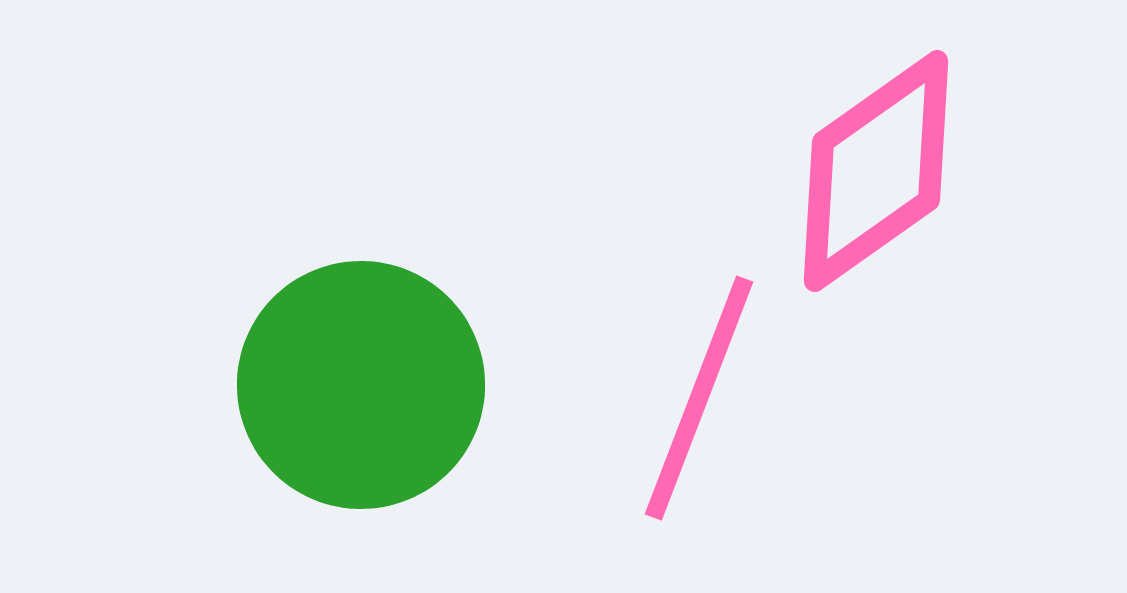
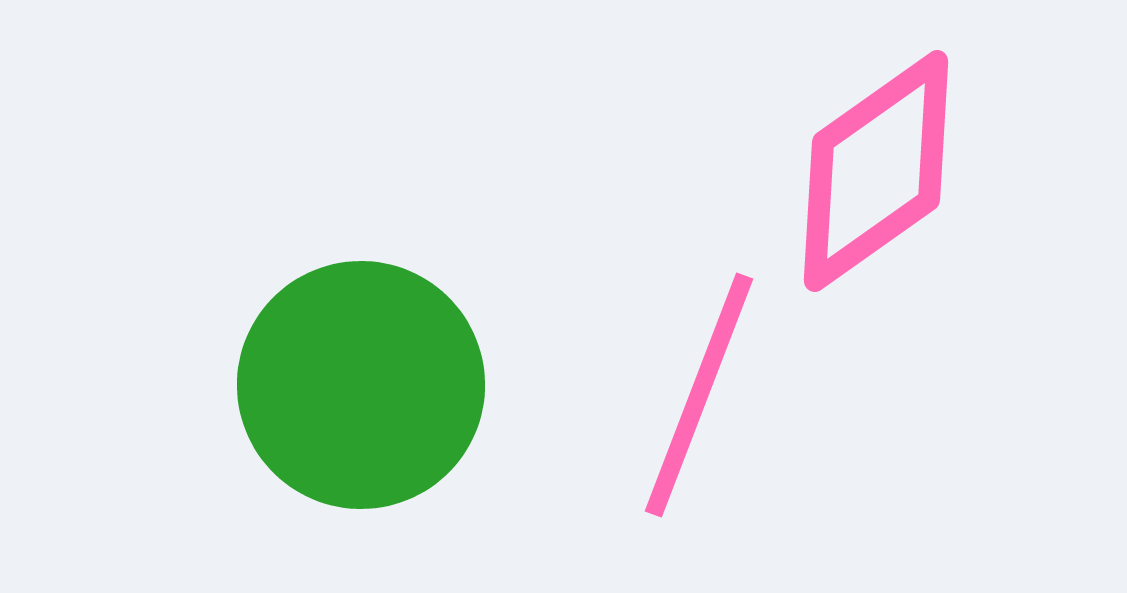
pink line: moved 3 px up
